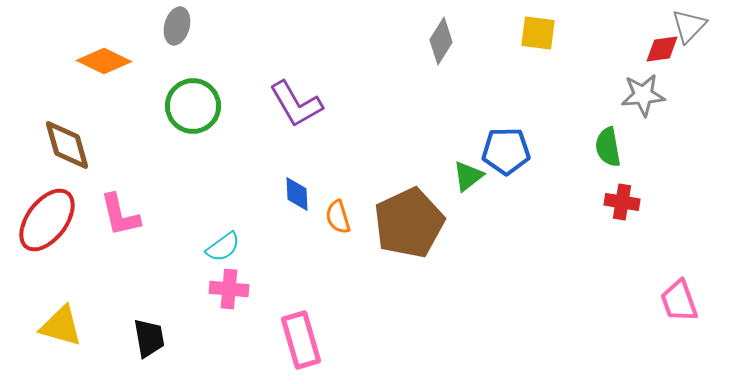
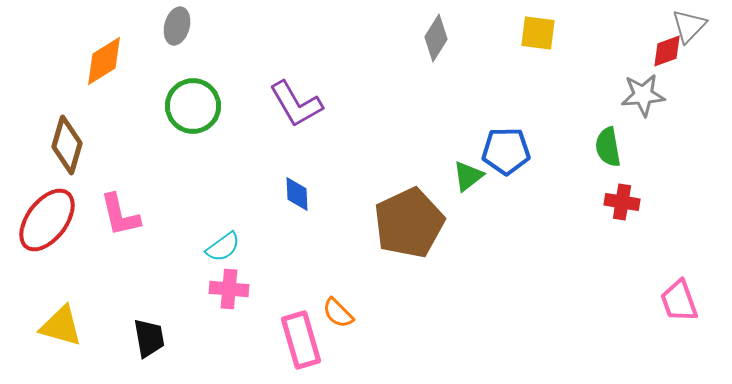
gray diamond: moved 5 px left, 3 px up
red diamond: moved 5 px right, 2 px down; rotated 12 degrees counterclockwise
orange diamond: rotated 58 degrees counterclockwise
brown diamond: rotated 32 degrees clockwise
orange semicircle: moved 96 px down; rotated 28 degrees counterclockwise
